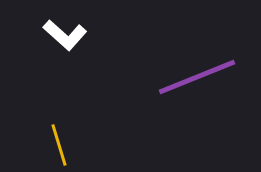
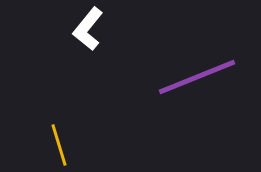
white L-shape: moved 23 px right, 6 px up; rotated 87 degrees clockwise
